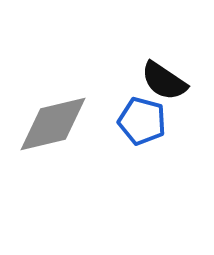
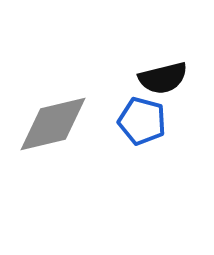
black semicircle: moved 1 px left, 3 px up; rotated 48 degrees counterclockwise
